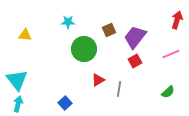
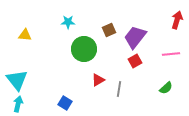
pink line: rotated 18 degrees clockwise
green semicircle: moved 2 px left, 4 px up
blue square: rotated 16 degrees counterclockwise
